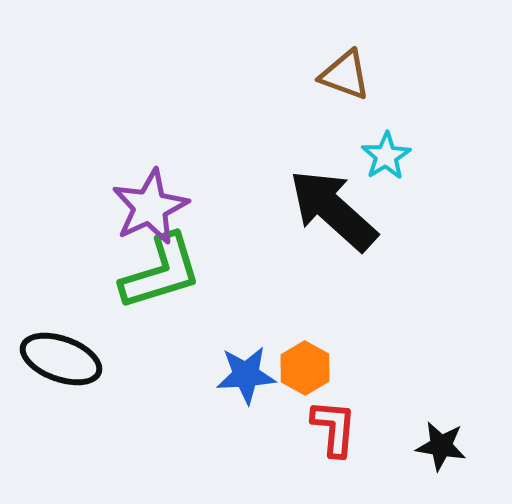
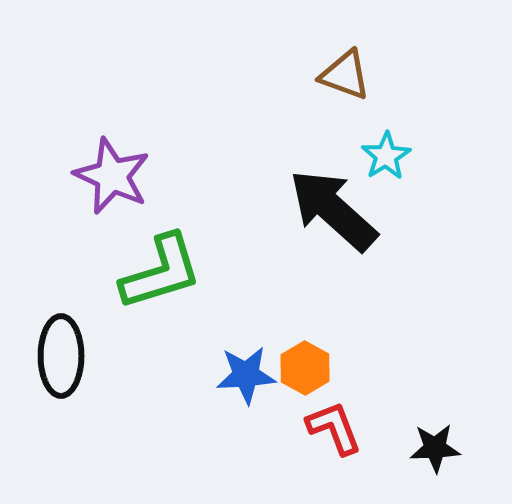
purple star: moved 38 px left, 31 px up; rotated 22 degrees counterclockwise
black ellipse: moved 3 px up; rotated 70 degrees clockwise
red L-shape: rotated 26 degrees counterclockwise
black star: moved 6 px left, 2 px down; rotated 12 degrees counterclockwise
